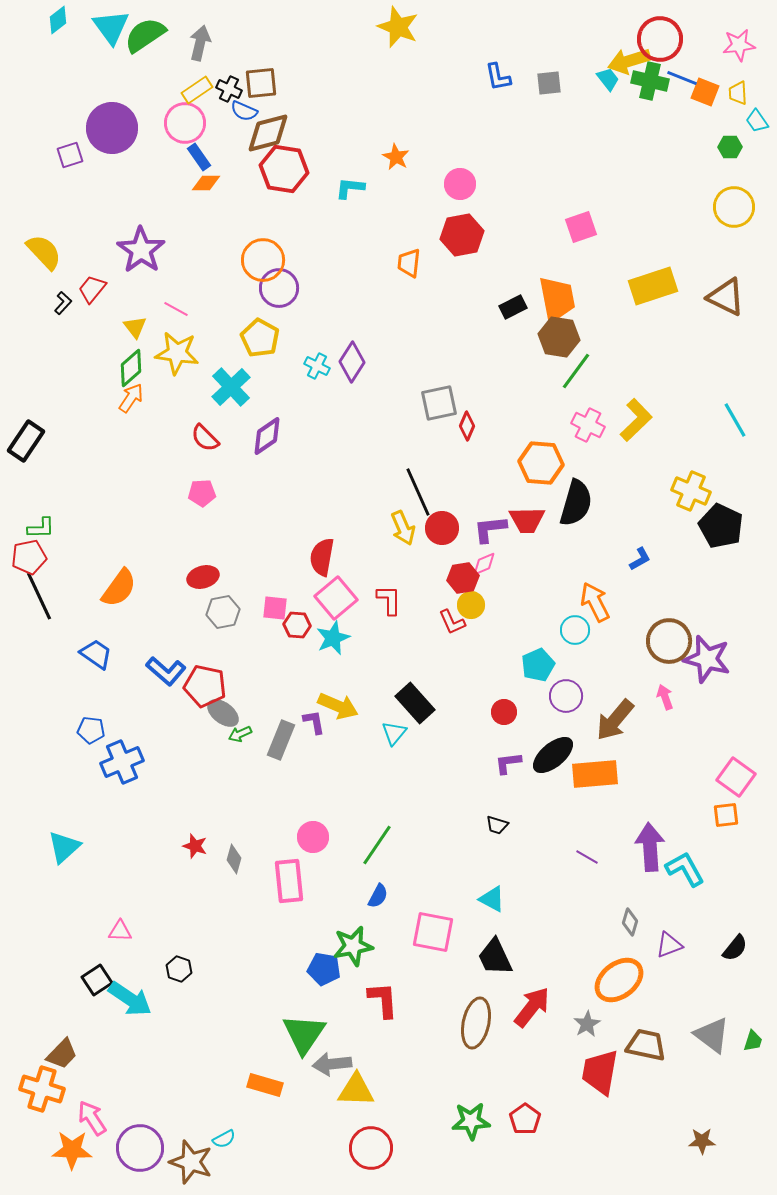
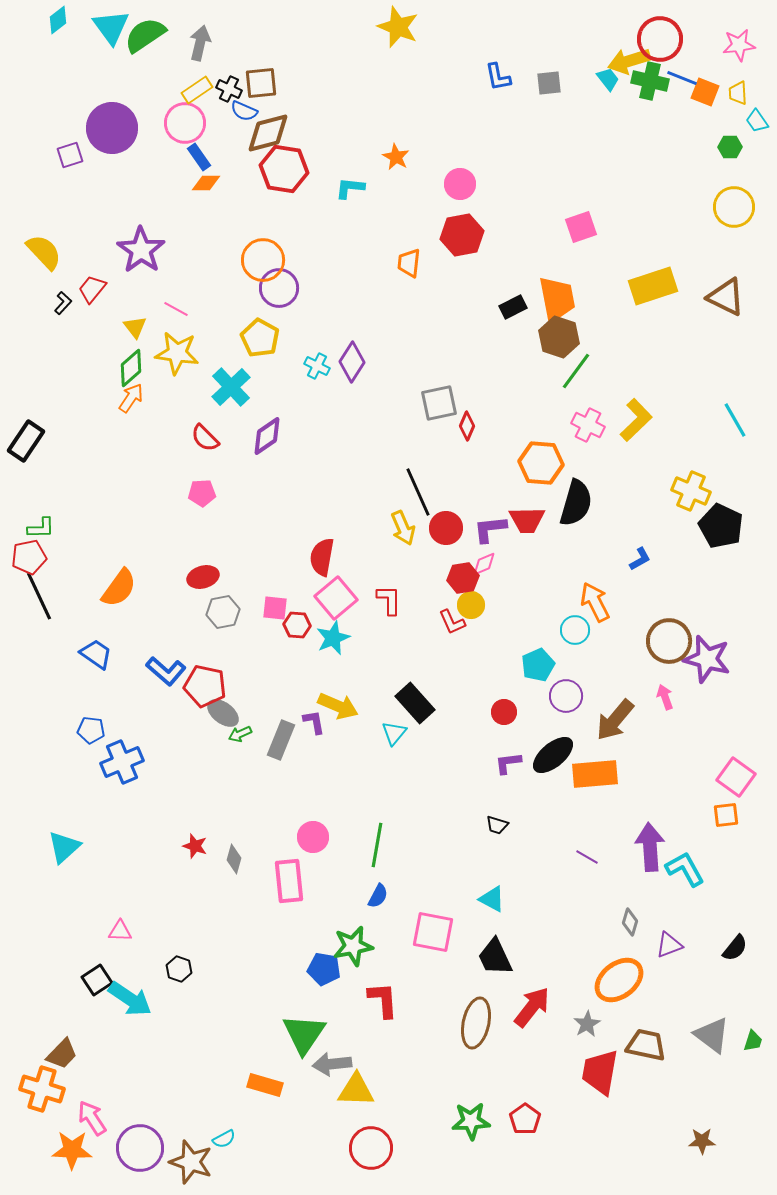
brown hexagon at (559, 337): rotated 9 degrees clockwise
red circle at (442, 528): moved 4 px right
green line at (377, 845): rotated 24 degrees counterclockwise
